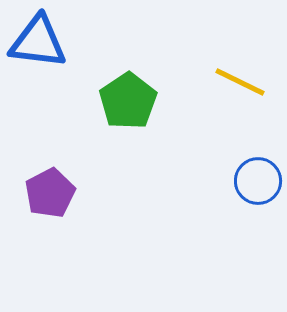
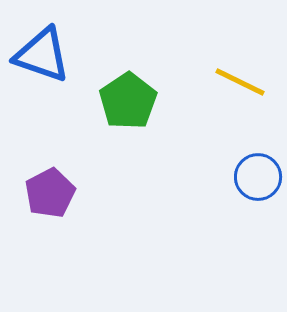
blue triangle: moved 4 px right, 13 px down; rotated 12 degrees clockwise
blue circle: moved 4 px up
